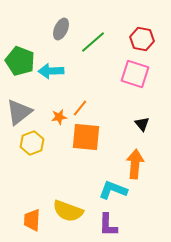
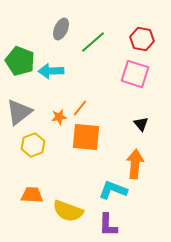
black triangle: moved 1 px left
yellow hexagon: moved 1 px right, 2 px down
orange trapezoid: moved 25 px up; rotated 90 degrees clockwise
